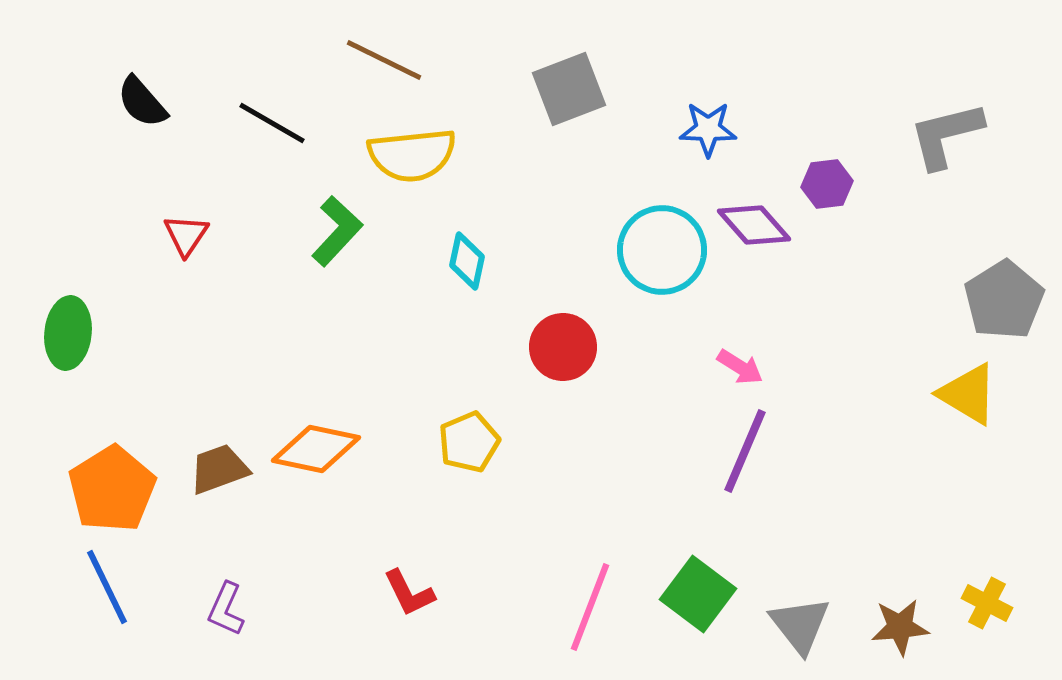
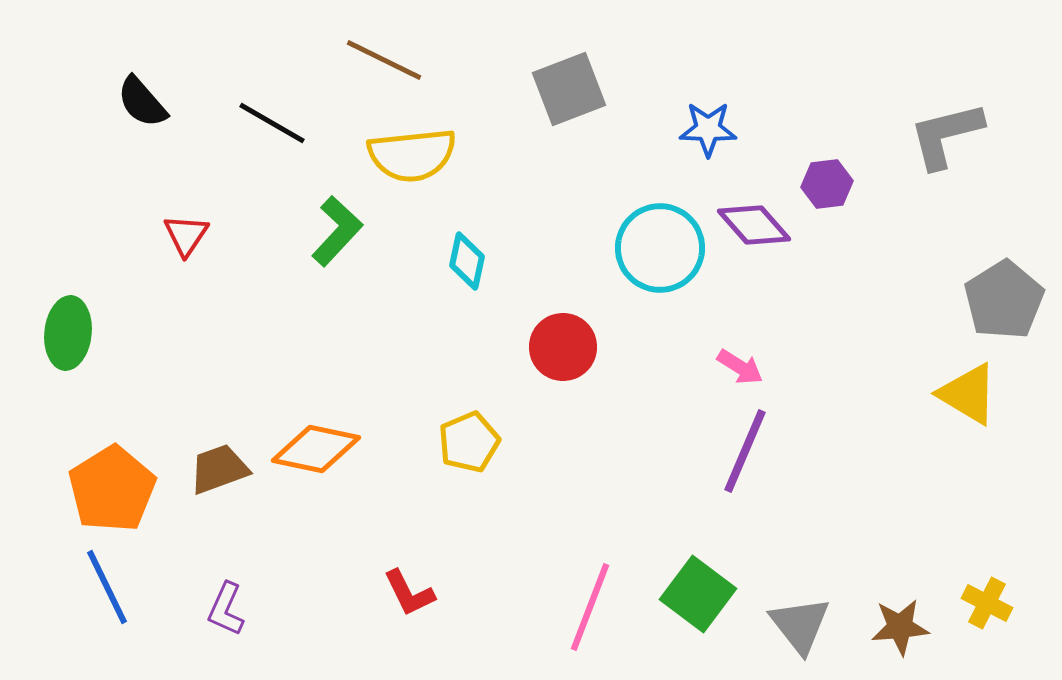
cyan circle: moved 2 px left, 2 px up
